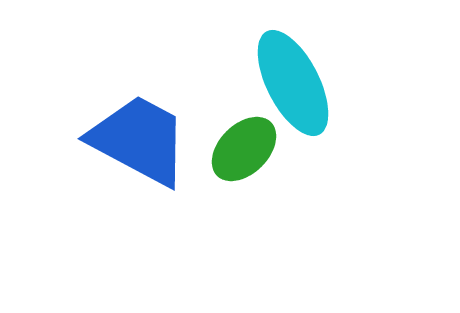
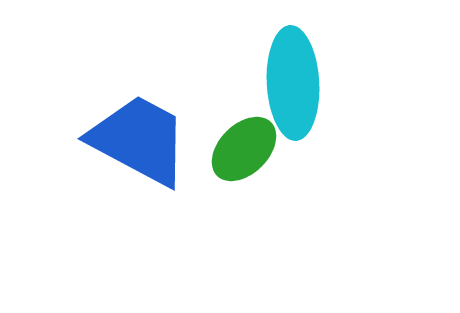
cyan ellipse: rotated 24 degrees clockwise
